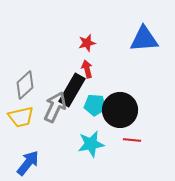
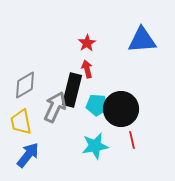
blue triangle: moved 2 px left, 1 px down
red star: rotated 18 degrees counterclockwise
gray diamond: rotated 12 degrees clockwise
black rectangle: rotated 16 degrees counterclockwise
cyan pentagon: moved 2 px right
black circle: moved 1 px right, 1 px up
yellow trapezoid: moved 5 px down; rotated 92 degrees clockwise
red line: rotated 72 degrees clockwise
cyan star: moved 4 px right, 2 px down
blue arrow: moved 8 px up
